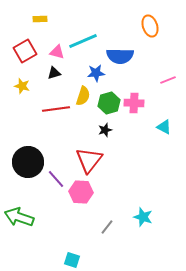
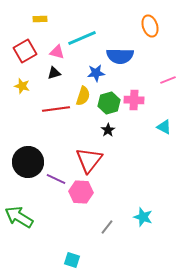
cyan line: moved 1 px left, 3 px up
pink cross: moved 3 px up
black star: moved 3 px right; rotated 16 degrees counterclockwise
purple line: rotated 24 degrees counterclockwise
green arrow: rotated 12 degrees clockwise
